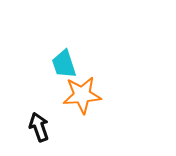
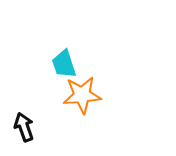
black arrow: moved 15 px left
